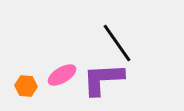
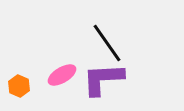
black line: moved 10 px left
orange hexagon: moved 7 px left; rotated 20 degrees clockwise
